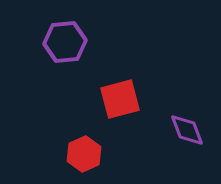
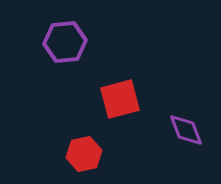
purple diamond: moved 1 px left
red hexagon: rotated 12 degrees clockwise
